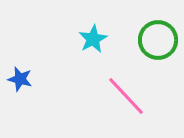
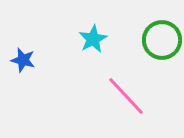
green circle: moved 4 px right
blue star: moved 3 px right, 19 px up
